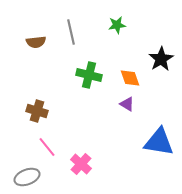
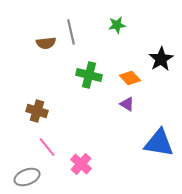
brown semicircle: moved 10 px right, 1 px down
orange diamond: rotated 25 degrees counterclockwise
blue triangle: moved 1 px down
